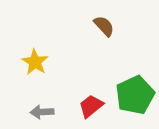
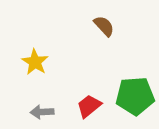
green pentagon: moved 1 px down; rotated 21 degrees clockwise
red trapezoid: moved 2 px left
